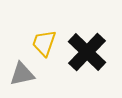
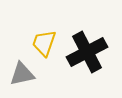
black cross: rotated 18 degrees clockwise
